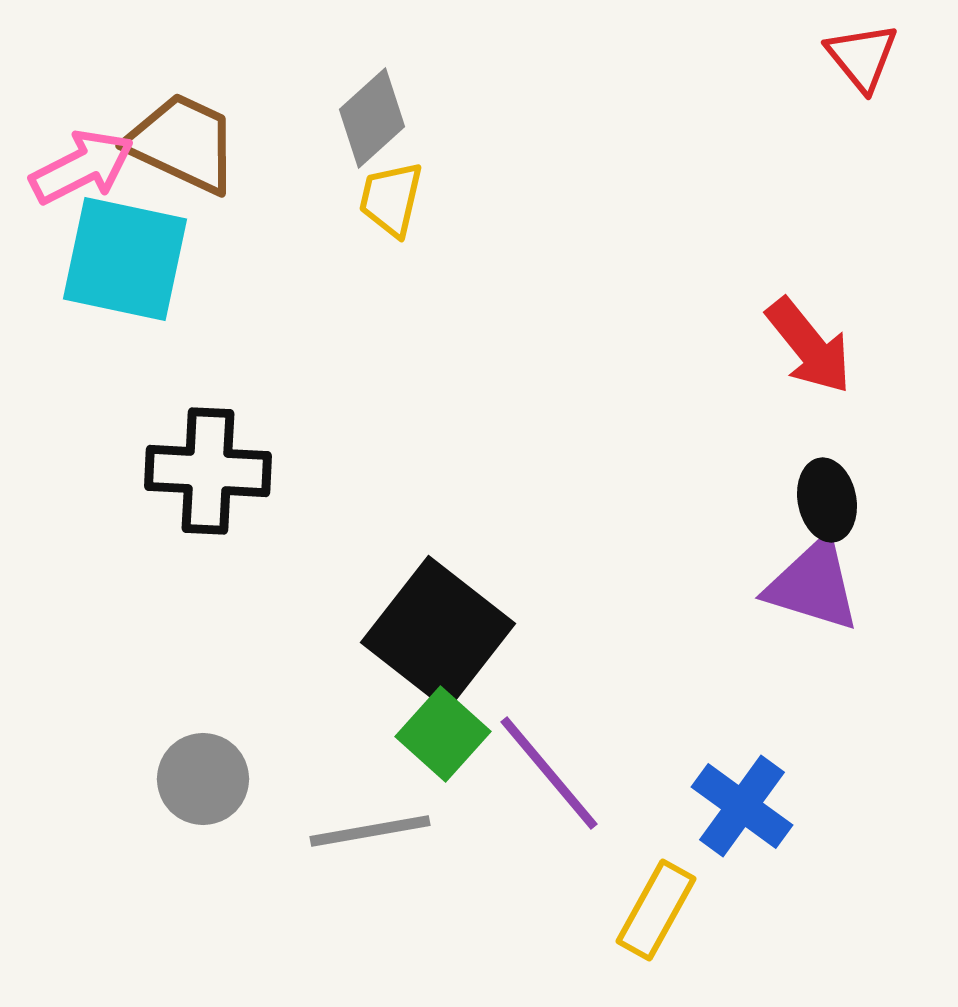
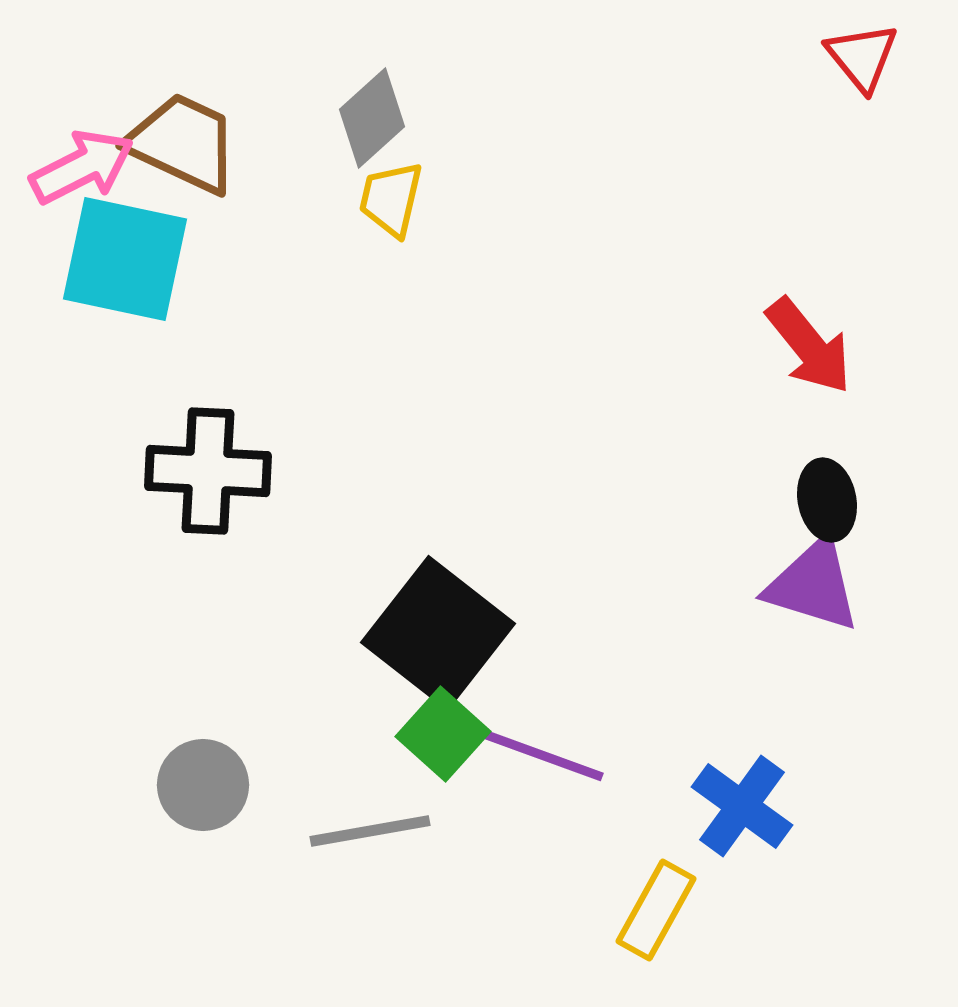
purple line: moved 13 px left, 20 px up; rotated 30 degrees counterclockwise
gray circle: moved 6 px down
